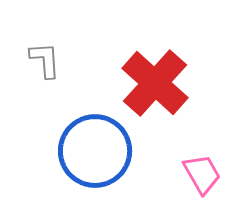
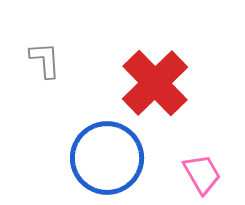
red cross: rotated 4 degrees clockwise
blue circle: moved 12 px right, 7 px down
